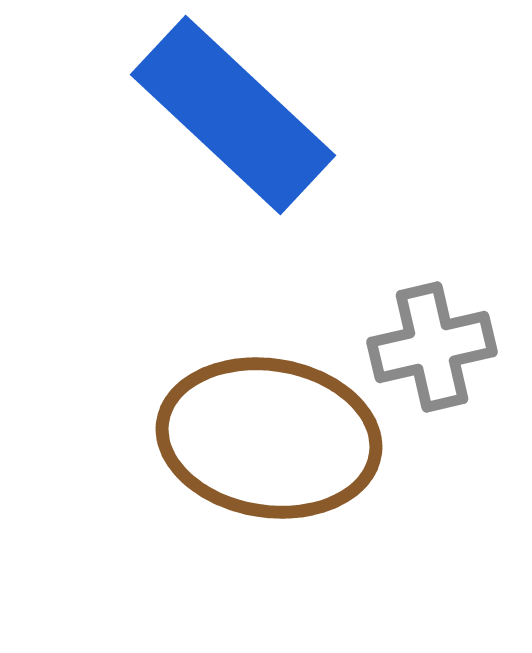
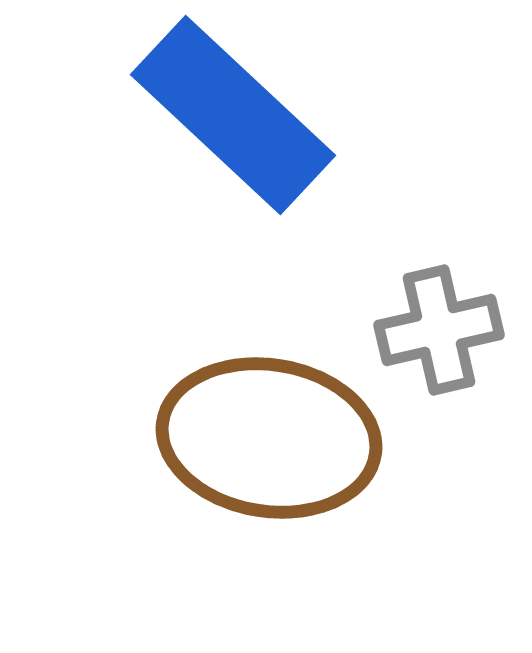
gray cross: moved 7 px right, 17 px up
